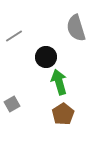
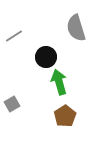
brown pentagon: moved 2 px right, 2 px down
